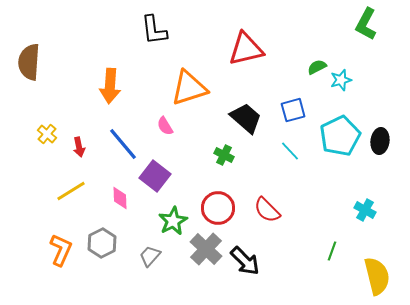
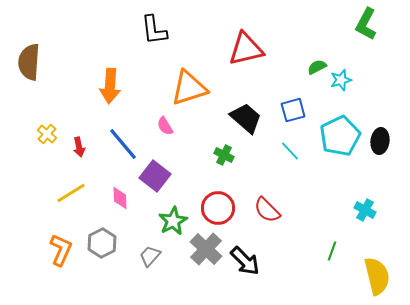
yellow line: moved 2 px down
